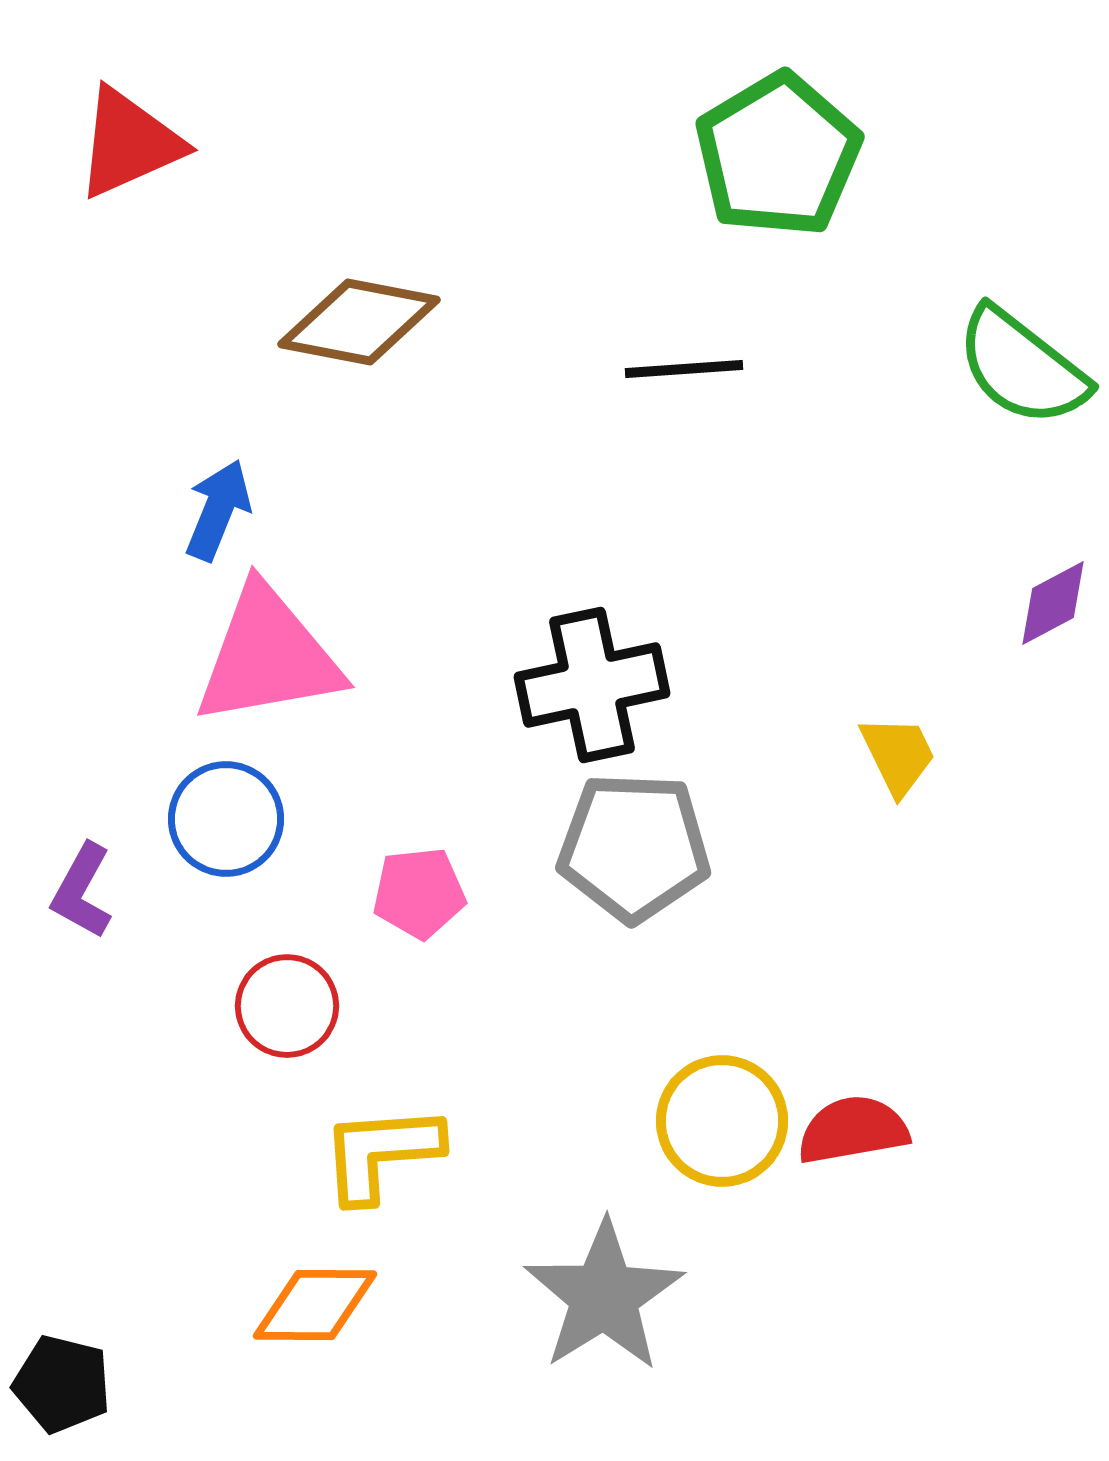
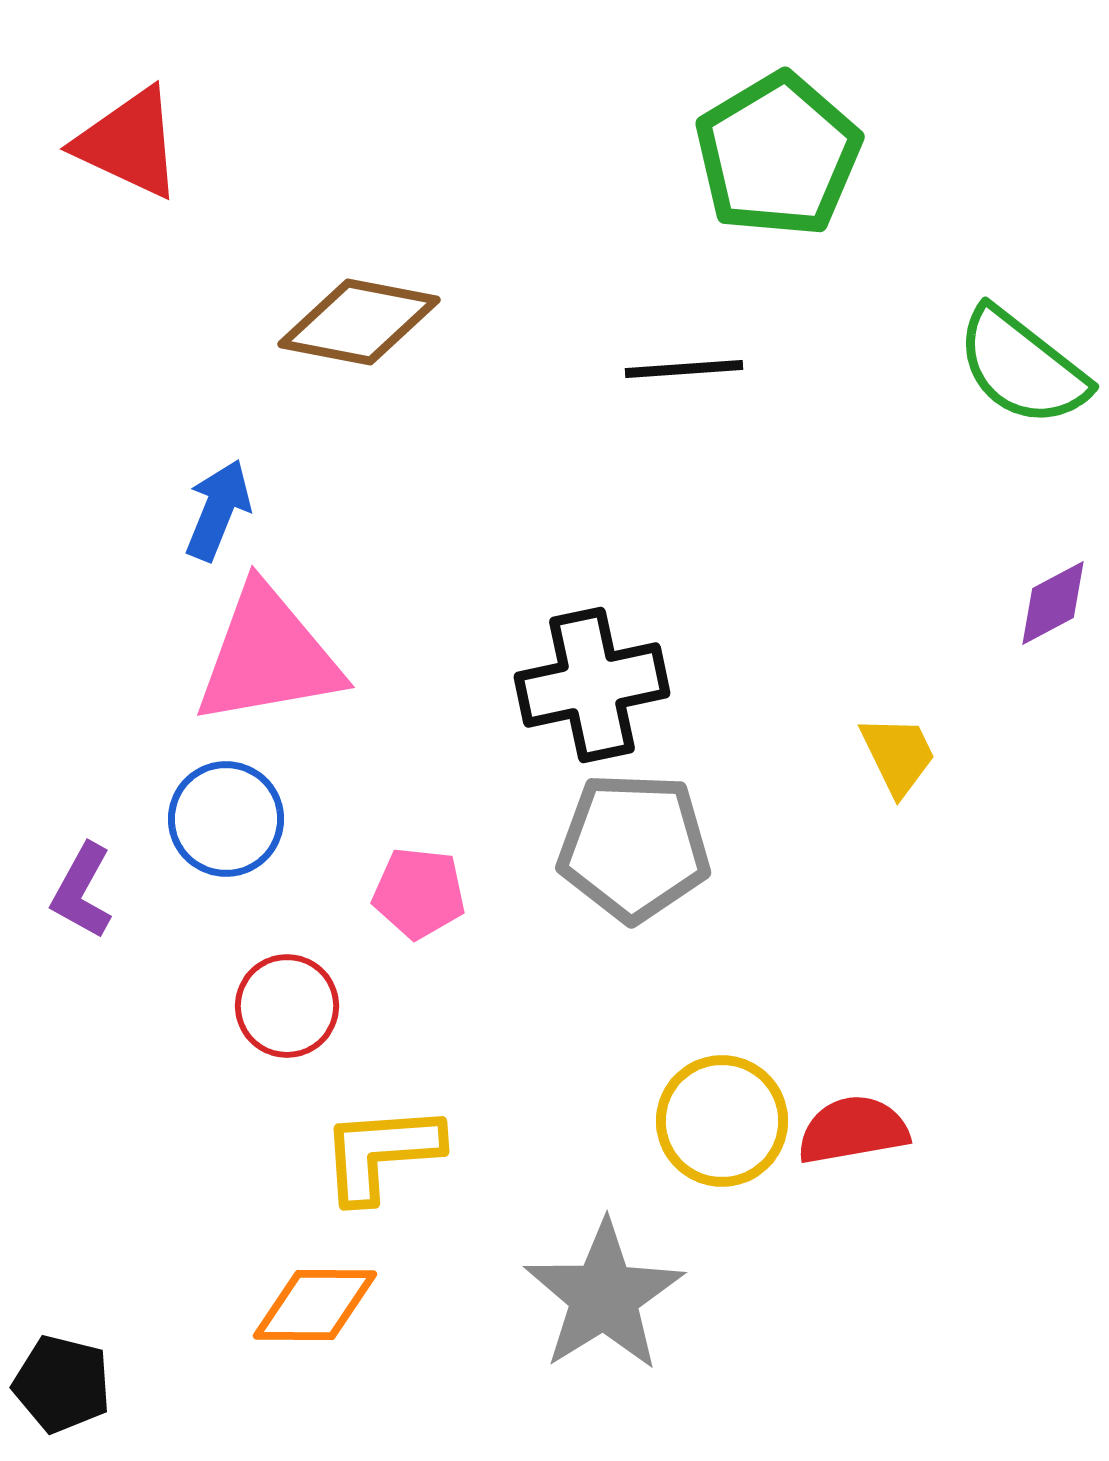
red triangle: rotated 49 degrees clockwise
pink pentagon: rotated 12 degrees clockwise
